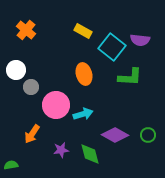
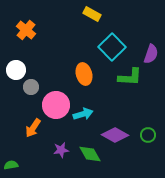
yellow rectangle: moved 9 px right, 17 px up
purple semicircle: moved 11 px right, 14 px down; rotated 78 degrees counterclockwise
cyan square: rotated 8 degrees clockwise
orange arrow: moved 1 px right, 6 px up
green diamond: rotated 15 degrees counterclockwise
